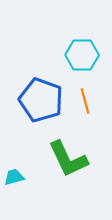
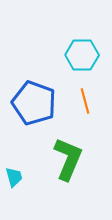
blue pentagon: moved 7 px left, 3 px down
green L-shape: rotated 132 degrees counterclockwise
cyan trapezoid: rotated 90 degrees clockwise
